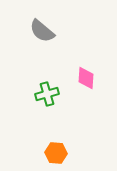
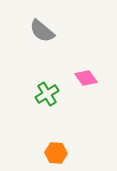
pink diamond: rotated 40 degrees counterclockwise
green cross: rotated 15 degrees counterclockwise
